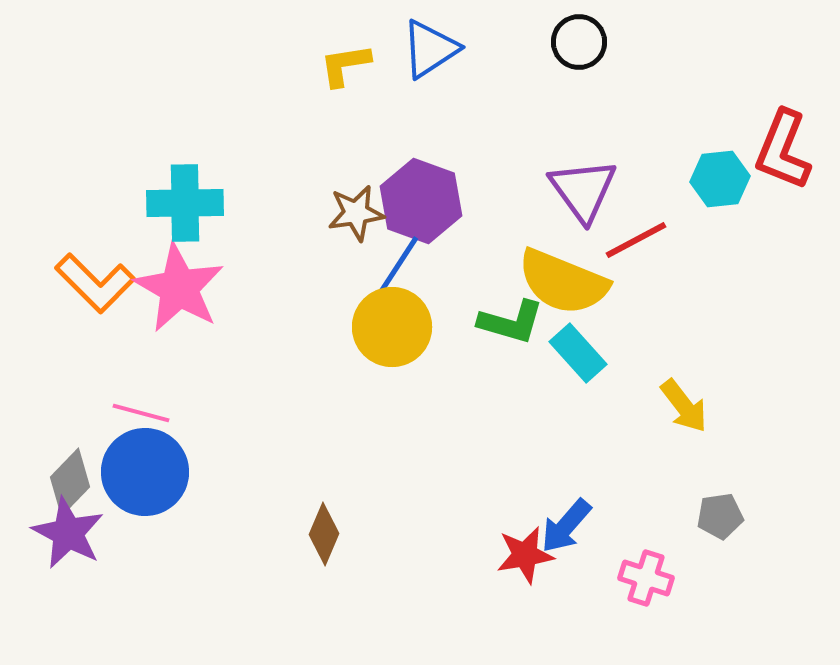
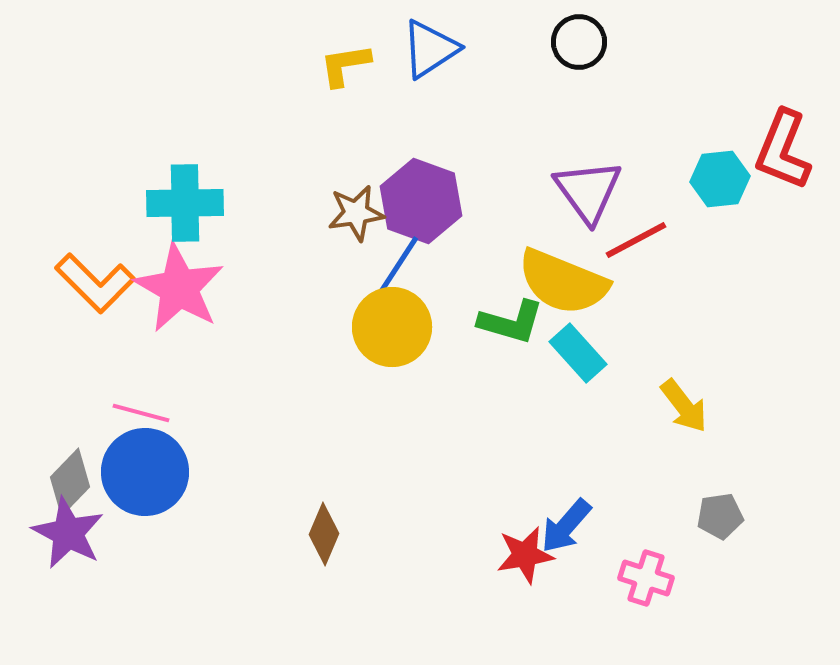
purple triangle: moved 5 px right, 1 px down
